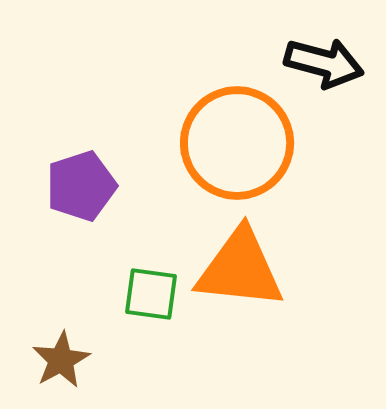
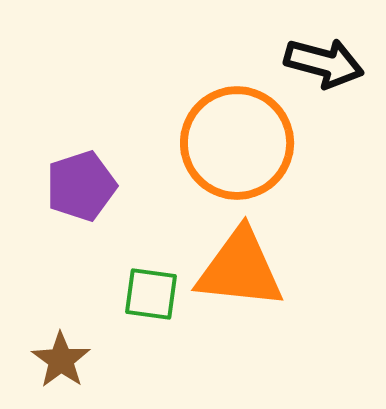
brown star: rotated 8 degrees counterclockwise
